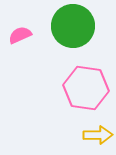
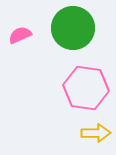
green circle: moved 2 px down
yellow arrow: moved 2 px left, 2 px up
